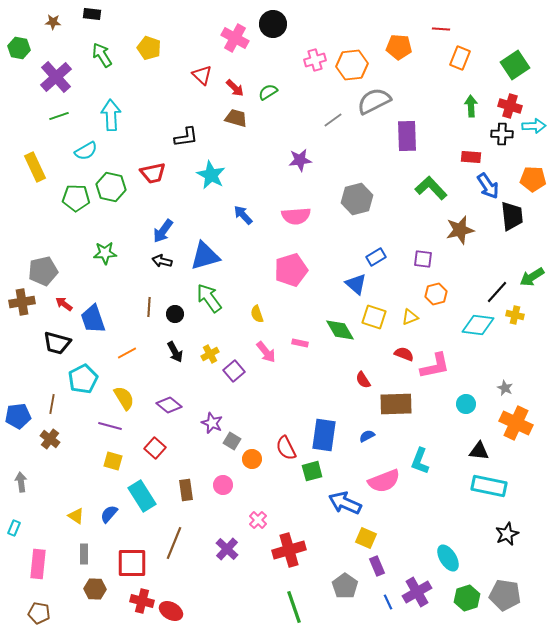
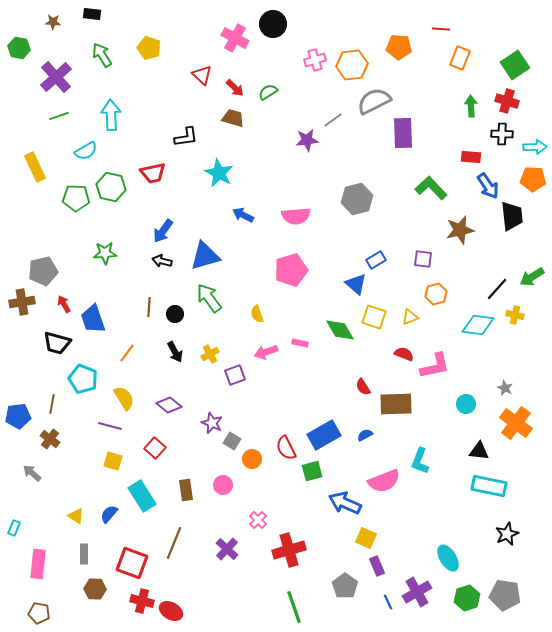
red cross at (510, 106): moved 3 px left, 5 px up
brown trapezoid at (236, 118): moved 3 px left
cyan arrow at (534, 126): moved 1 px right, 21 px down
purple rectangle at (407, 136): moved 4 px left, 3 px up
purple star at (300, 160): moved 7 px right, 20 px up
cyan star at (211, 175): moved 8 px right, 2 px up
blue arrow at (243, 215): rotated 20 degrees counterclockwise
blue rectangle at (376, 257): moved 3 px down
black line at (497, 292): moved 3 px up
red arrow at (64, 304): rotated 24 degrees clockwise
pink arrow at (266, 352): rotated 110 degrees clockwise
orange line at (127, 353): rotated 24 degrees counterclockwise
purple square at (234, 371): moved 1 px right, 4 px down; rotated 20 degrees clockwise
cyan pentagon at (83, 379): rotated 24 degrees counterclockwise
red semicircle at (363, 380): moved 7 px down
orange cross at (516, 423): rotated 12 degrees clockwise
blue rectangle at (324, 435): rotated 52 degrees clockwise
blue semicircle at (367, 436): moved 2 px left, 1 px up
gray arrow at (21, 482): moved 11 px right, 9 px up; rotated 42 degrees counterclockwise
red square at (132, 563): rotated 20 degrees clockwise
